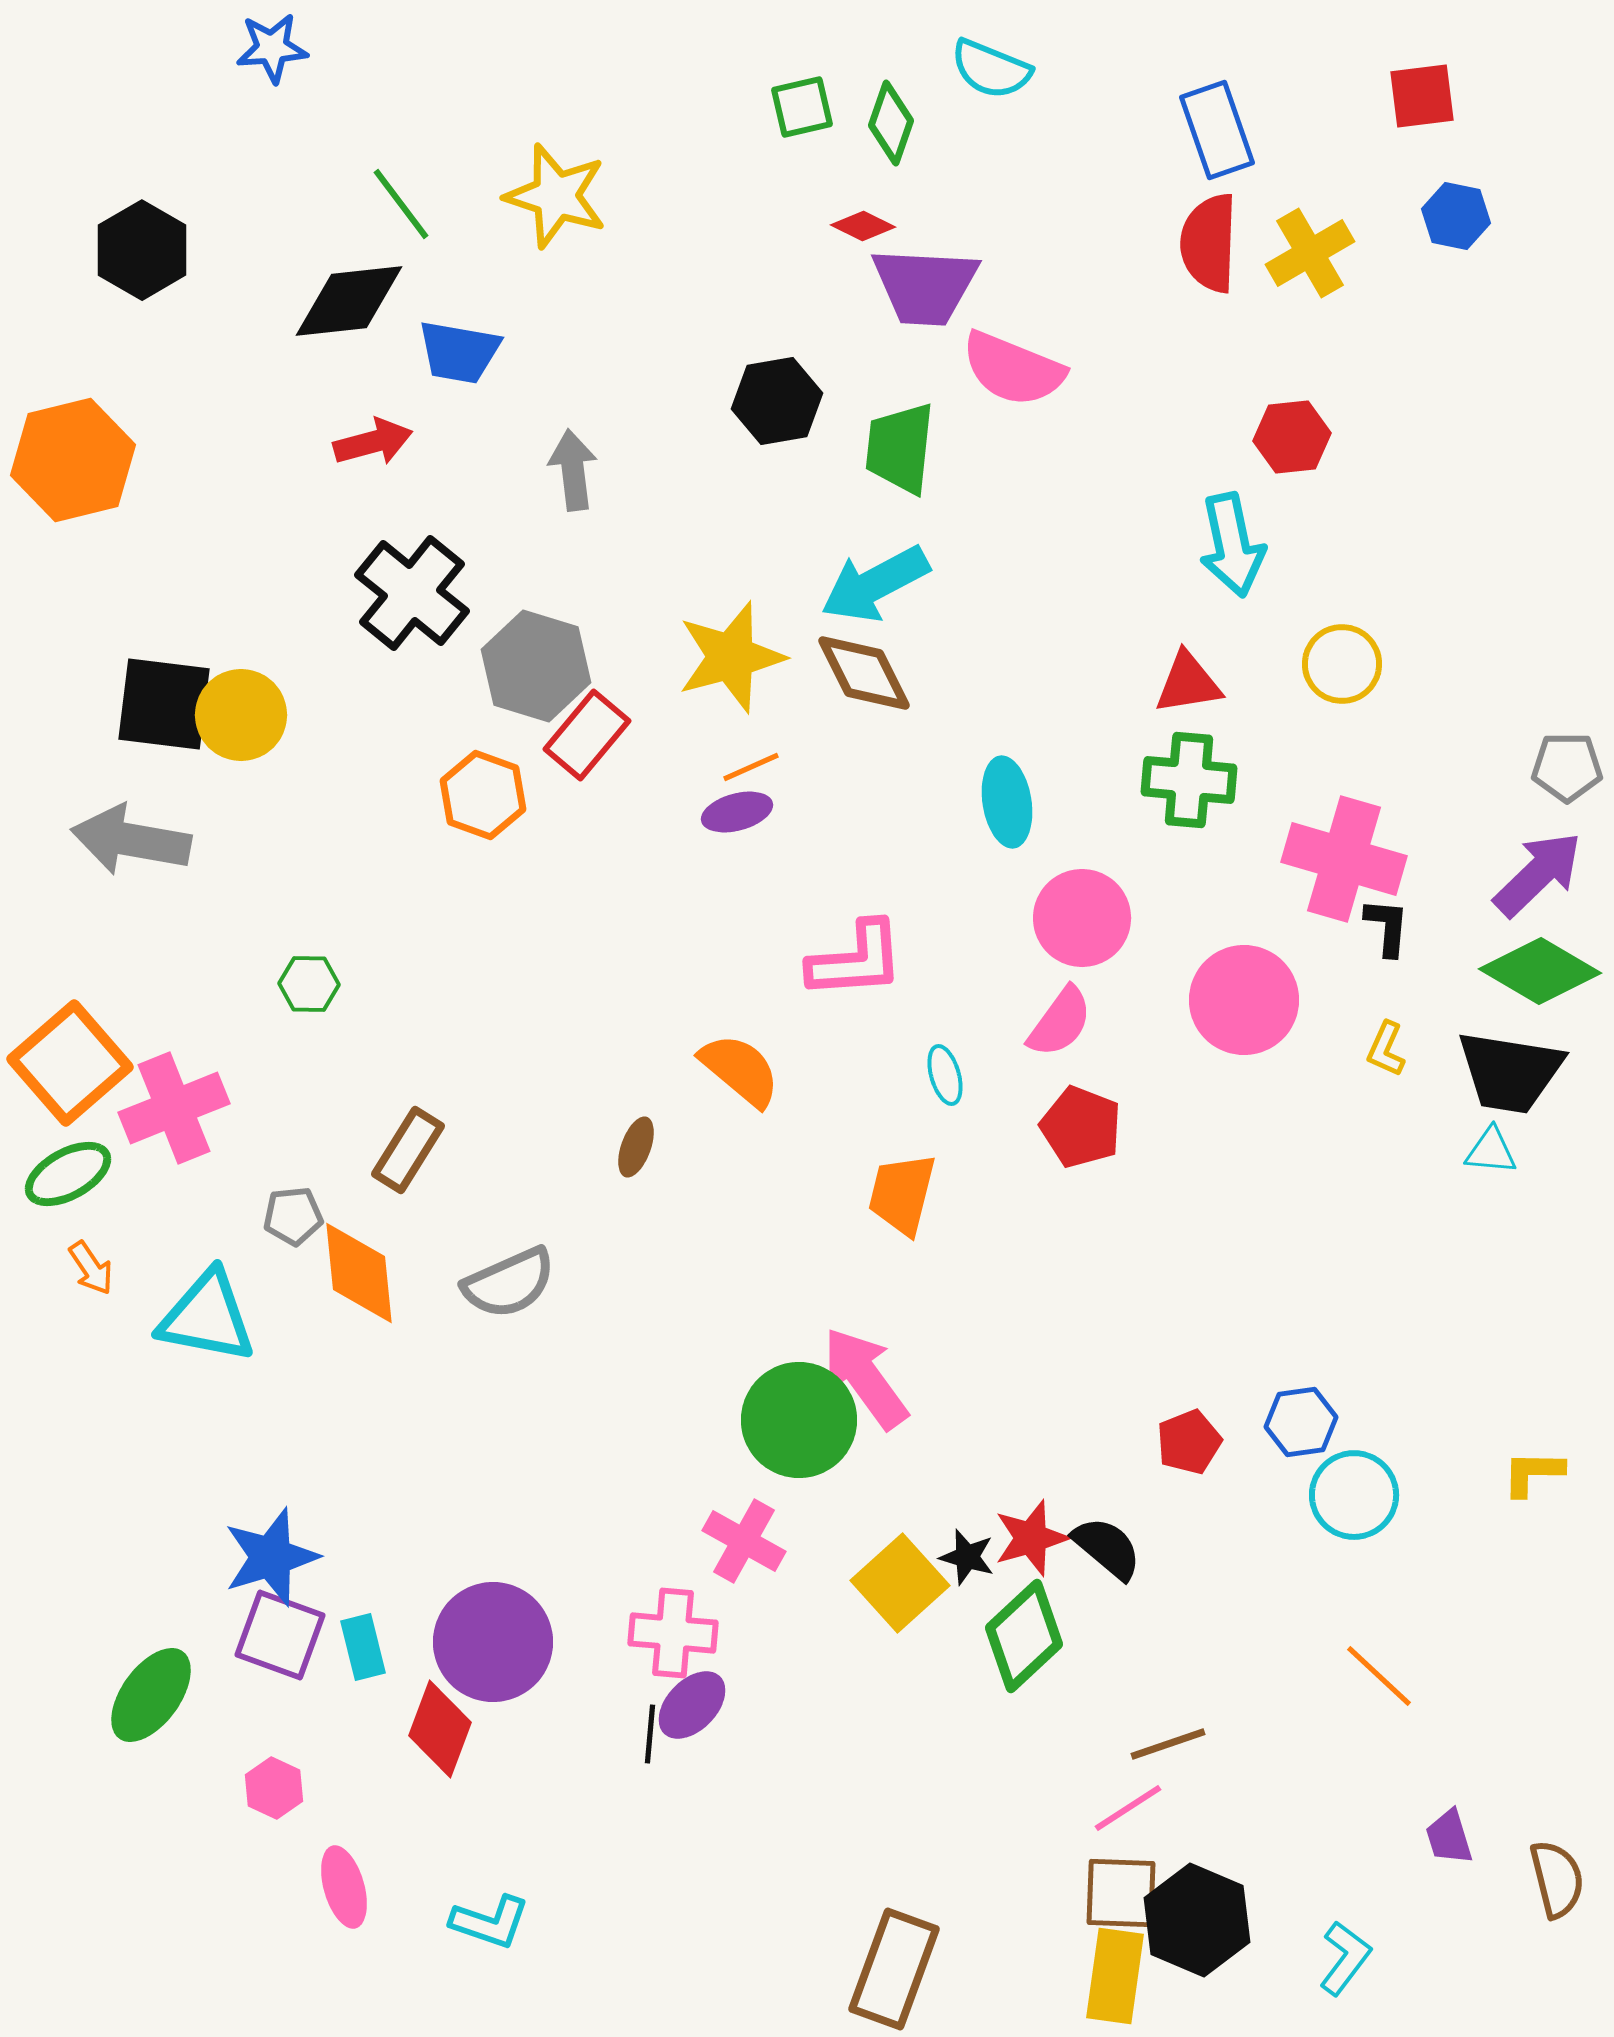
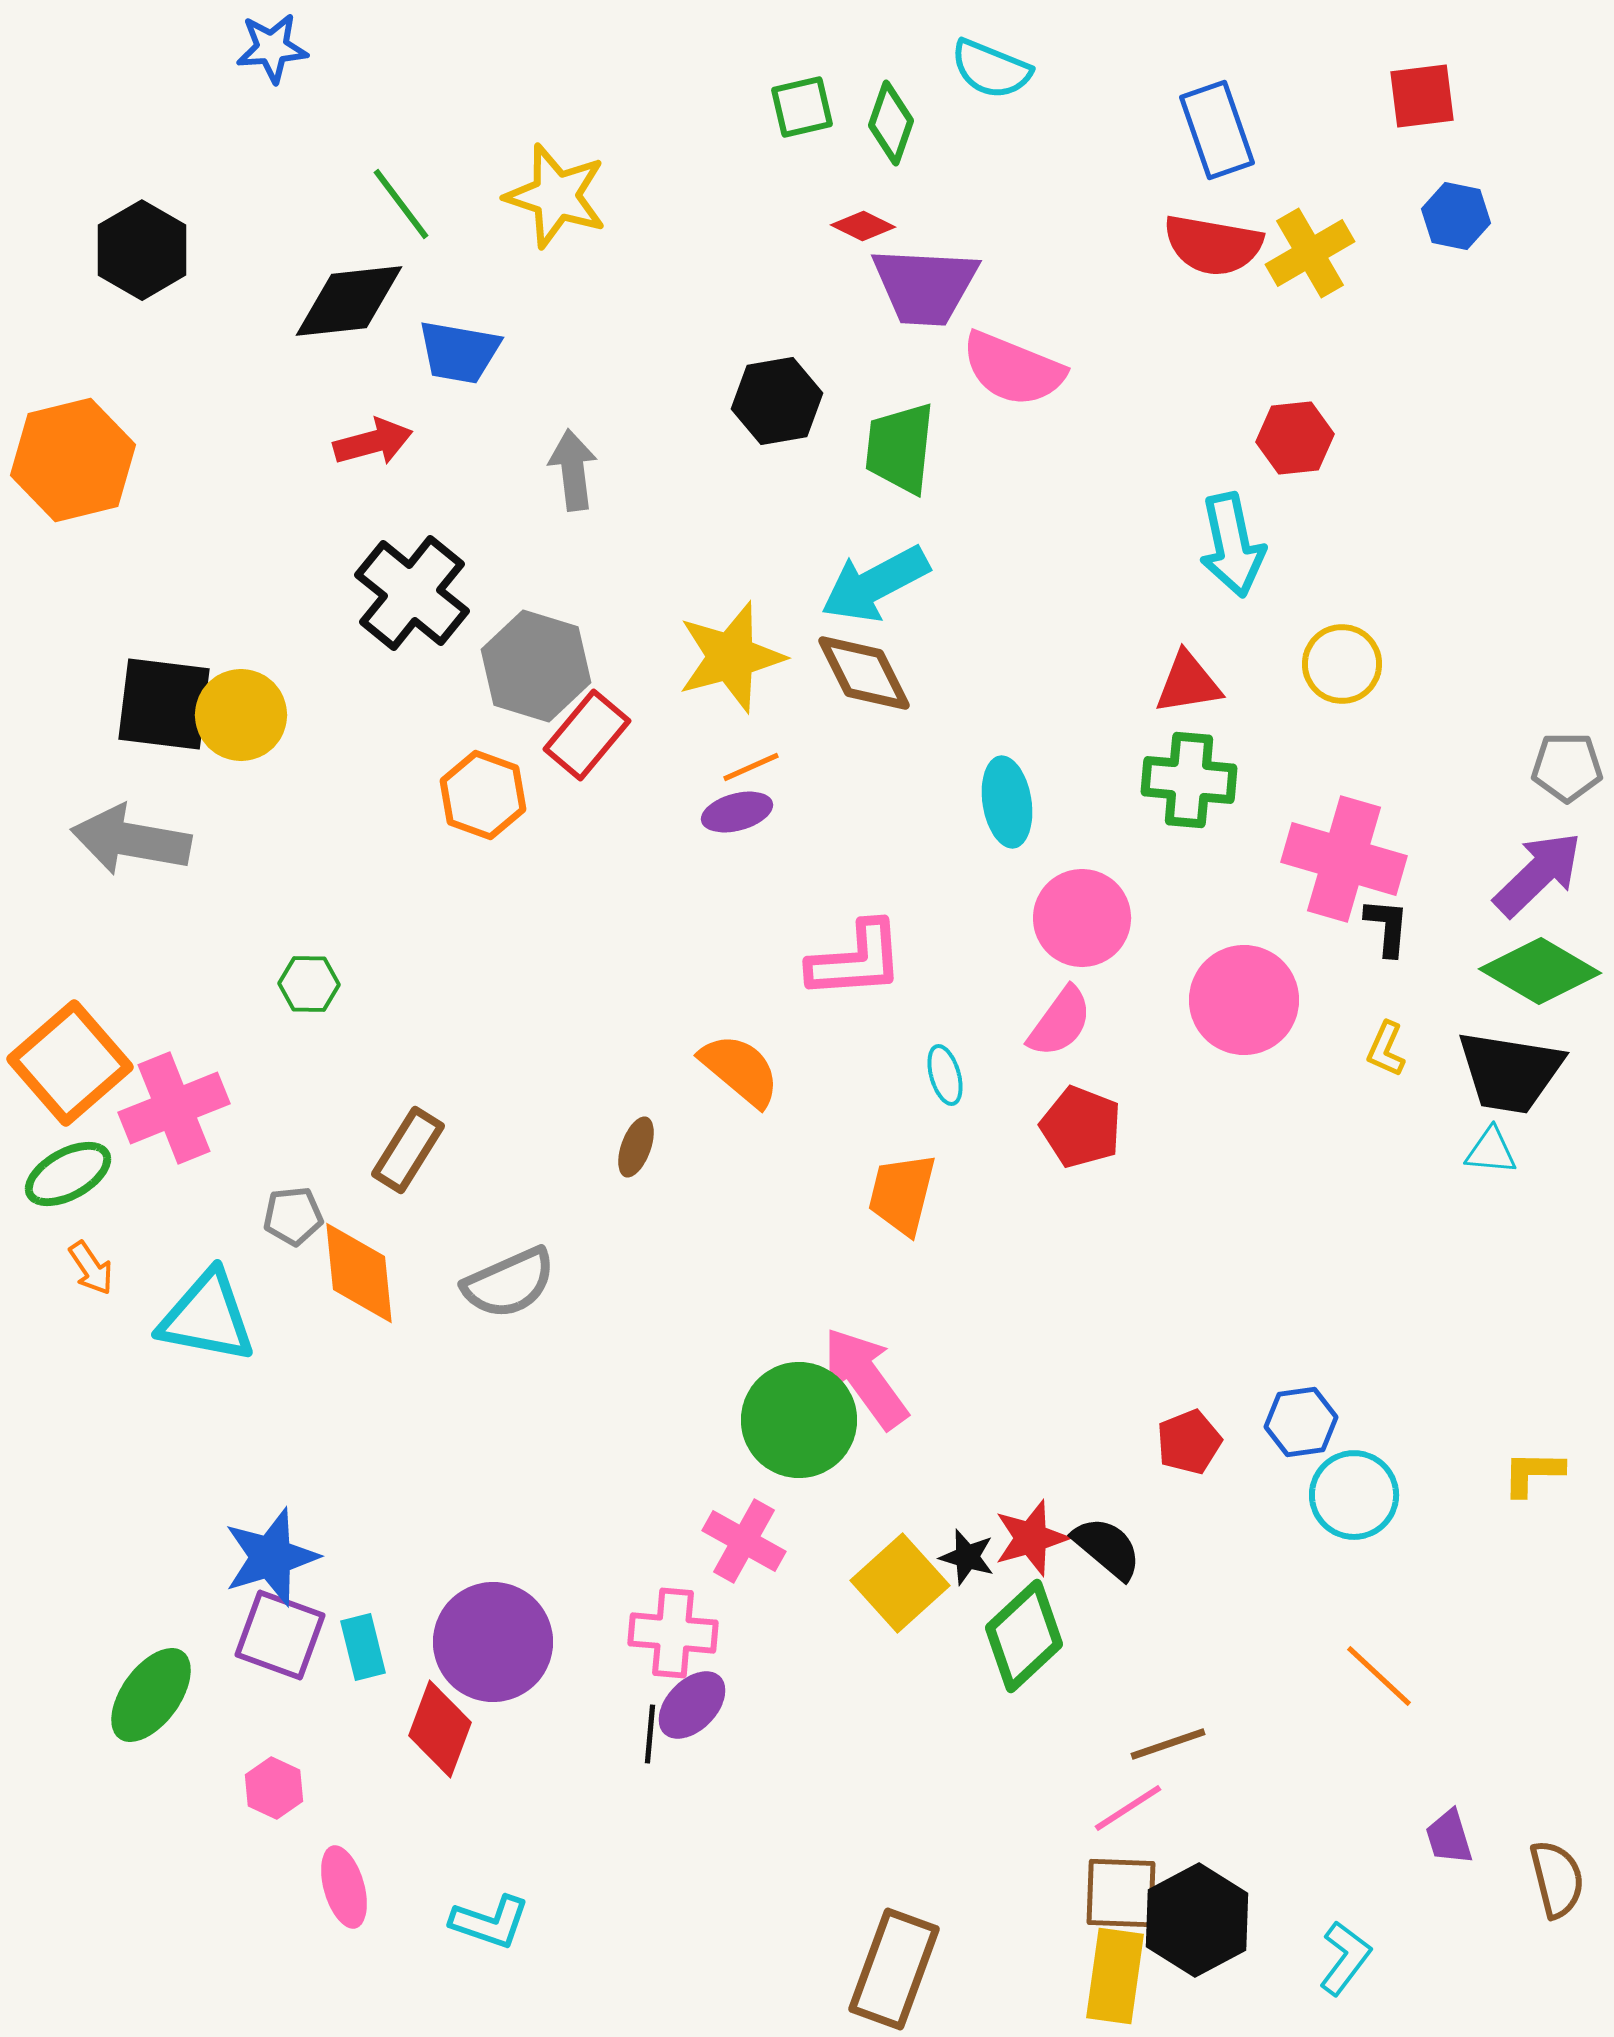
red semicircle at (1209, 243): moved 4 px right, 2 px down; rotated 82 degrees counterclockwise
red hexagon at (1292, 437): moved 3 px right, 1 px down
black hexagon at (1197, 1920): rotated 9 degrees clockwise
